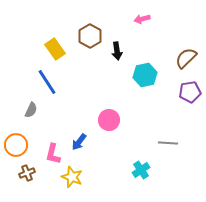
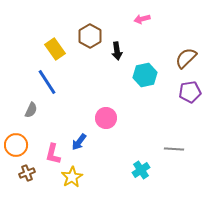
pink circle: moved 3 px left, 2 px up
gray line: moved 6 px right, 6 px down
yellow star: rotated 20 degrees clockwise
